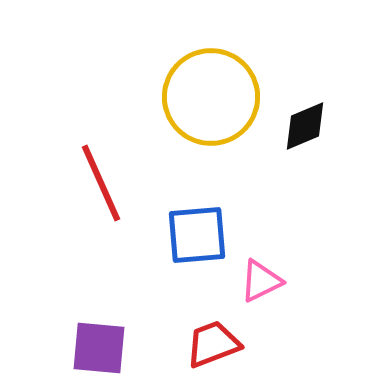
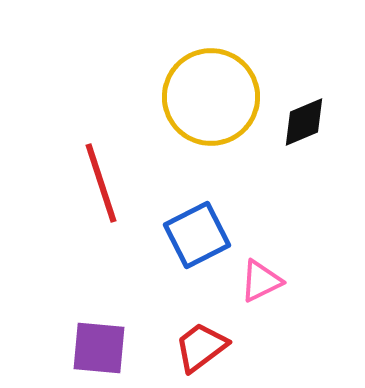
black diamond: moved 1 px left, 4 px up
red line: rotated 6 degrees clockwise
blue square: rotated 22 degrees counterclockwise
red trapezoid: moved 12 px left, 3 px down; rotated 16 degrees counterclockwise
